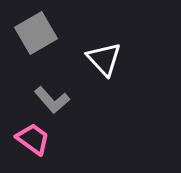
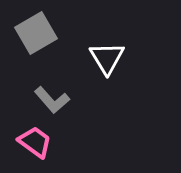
white triangle: moved 3 px right, 1 px up; rotated 12 degrees clockwise
pink trapezoid: moved 2 px right, 3 px down
